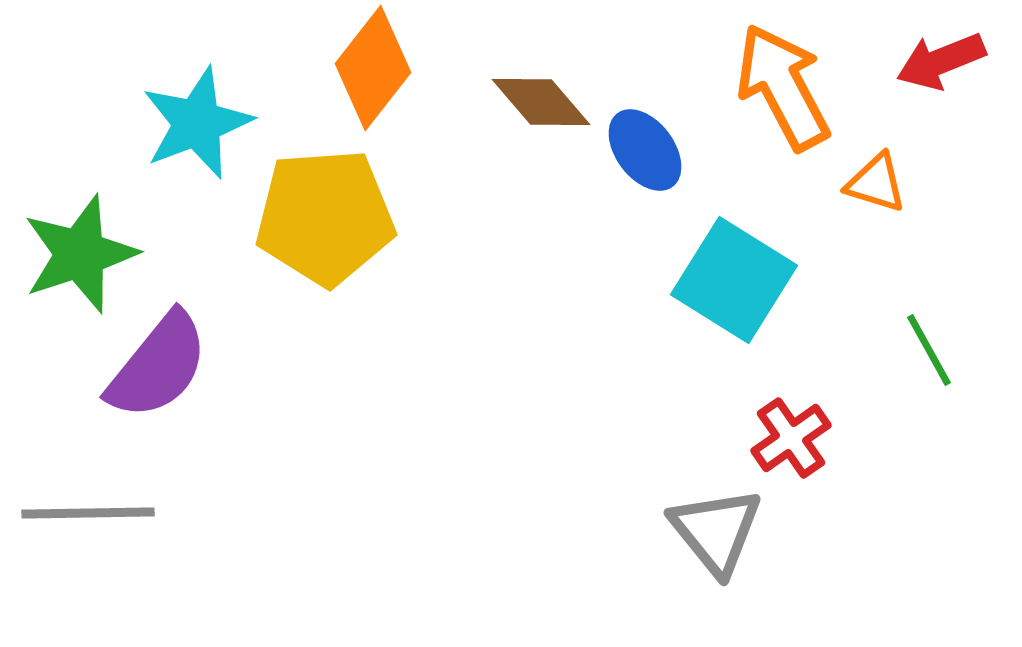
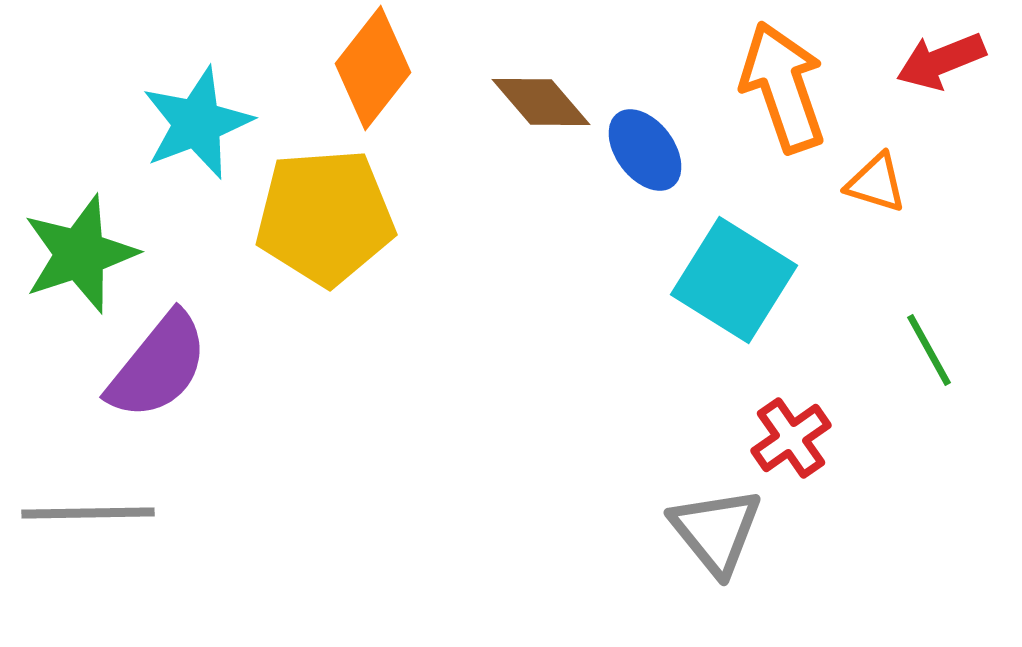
orange arrow: rotated 9 degrees clockwise
